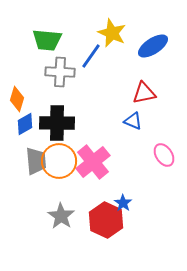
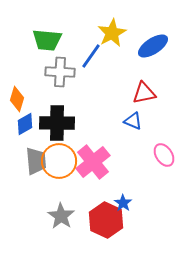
yellow star: rotated 20 degrees clockwise
